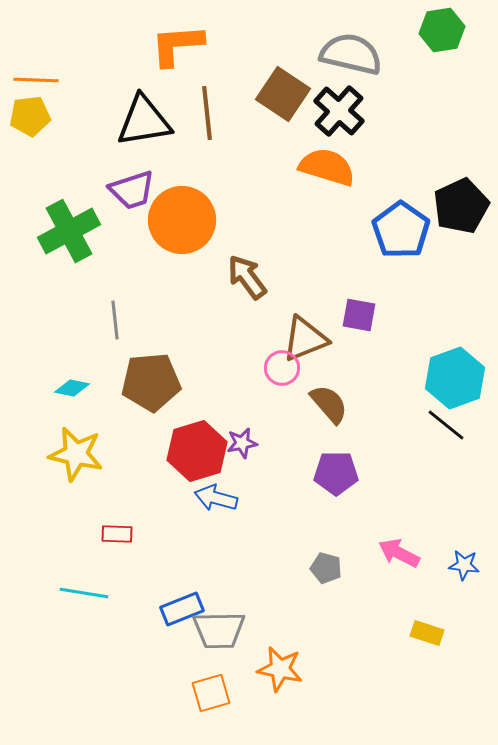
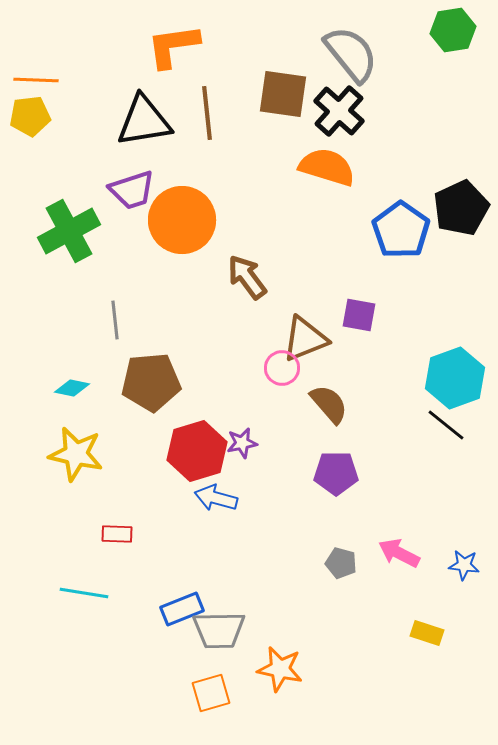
green hexagon: moved 11 px right
orange L-shape: moved 4 px left, 1 px down; rotated 4 degrees counterclockwise
gray semicircle: rotated 38 degrees clockwise
brown square: rotated 26 degrees counterclockwise
black pentagon: moved 2 px down
gray pentagon: moved 15 px right, 5 px up
